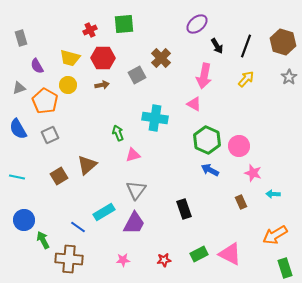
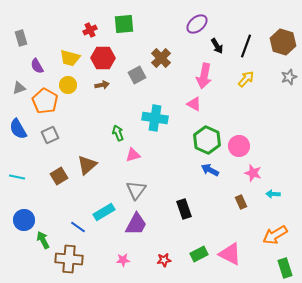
gray star at (289, 77): rotated 14 degrees clockwise
purple trapezoid at (134, 223): moved 2 px right, 1 px down
